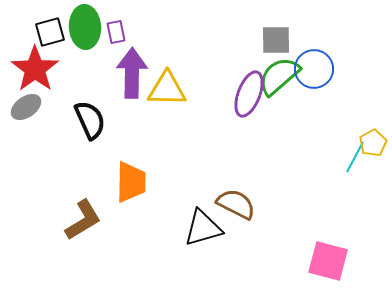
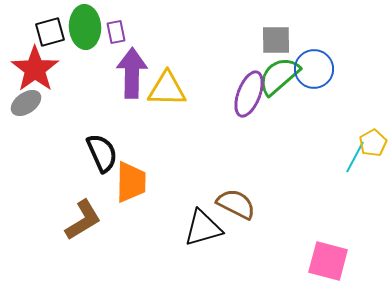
gray ellipse: moved 4 px up
black semicircle: moved 12 px right, 33 px down
